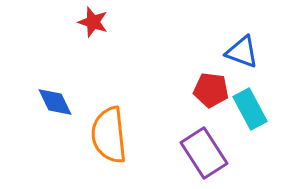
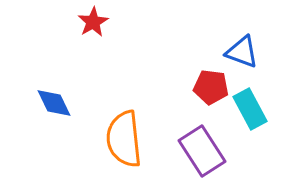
red star: rotated 24 degrees clockwise
red pentagon: moved 3 px up
blue diamond: moved 1 px left, 1 px down
orange semicircle: moved 15 px right, 4 px down
purple rectangle: moved 2 px left, 2 px up
